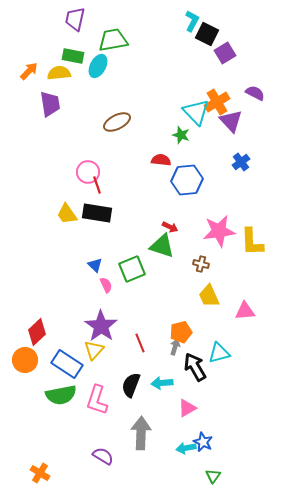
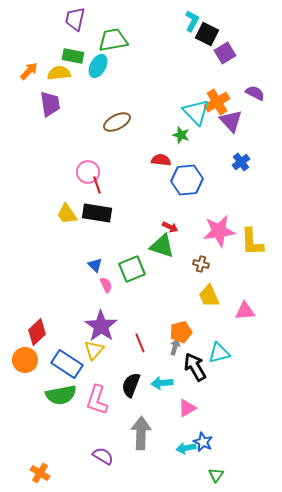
green triangle at (213, 476): moved 3 px right, 1 px up
